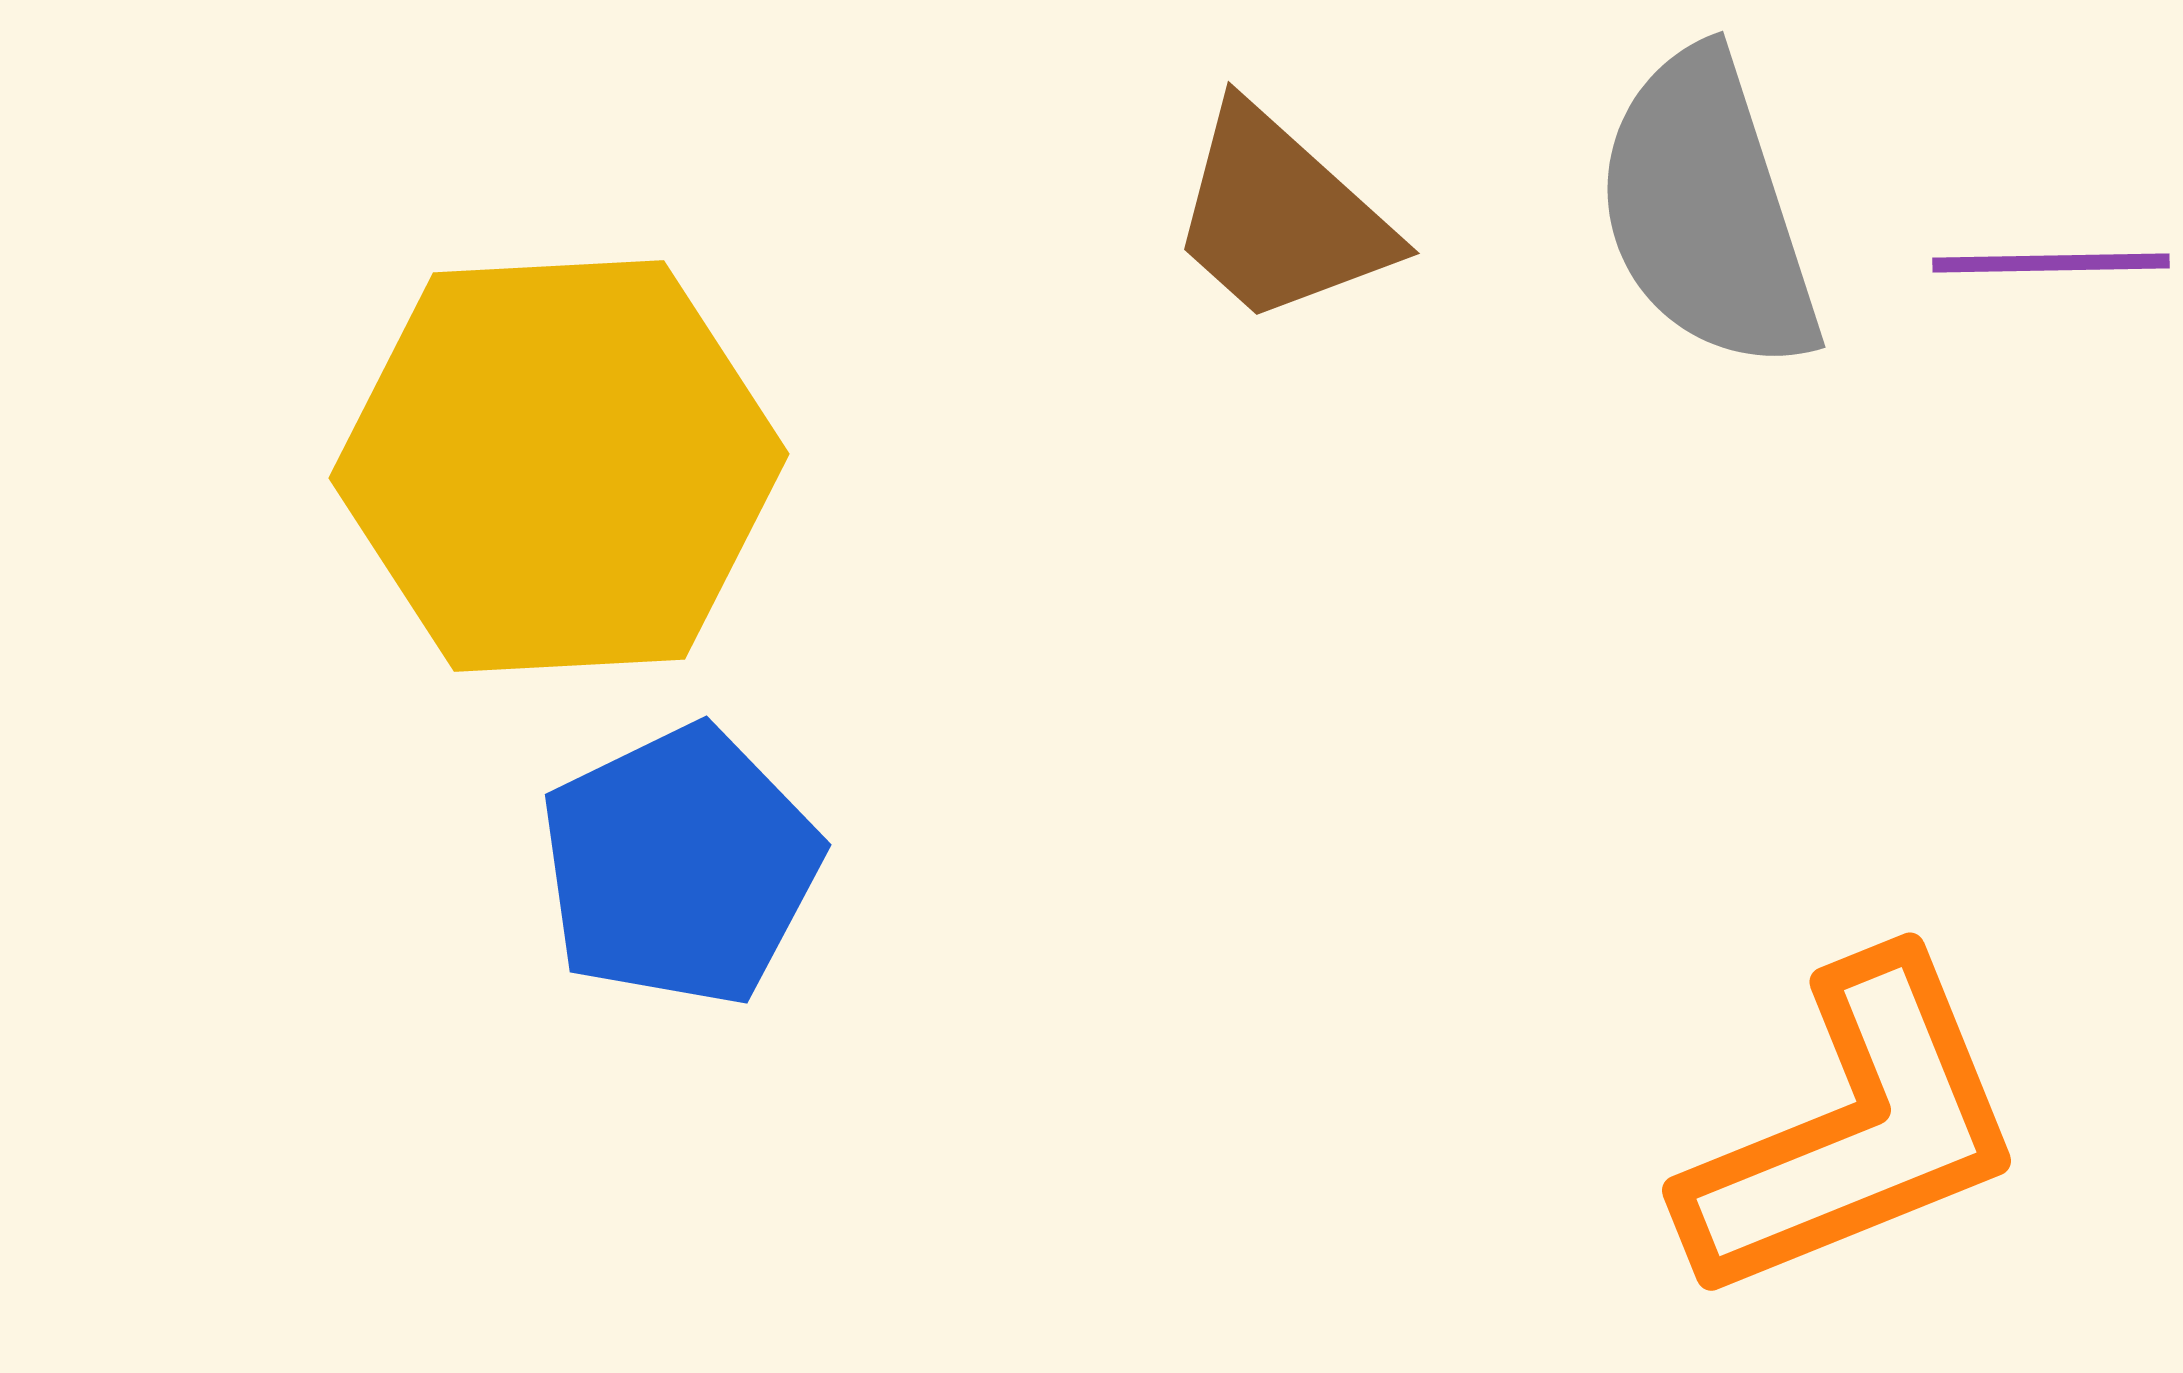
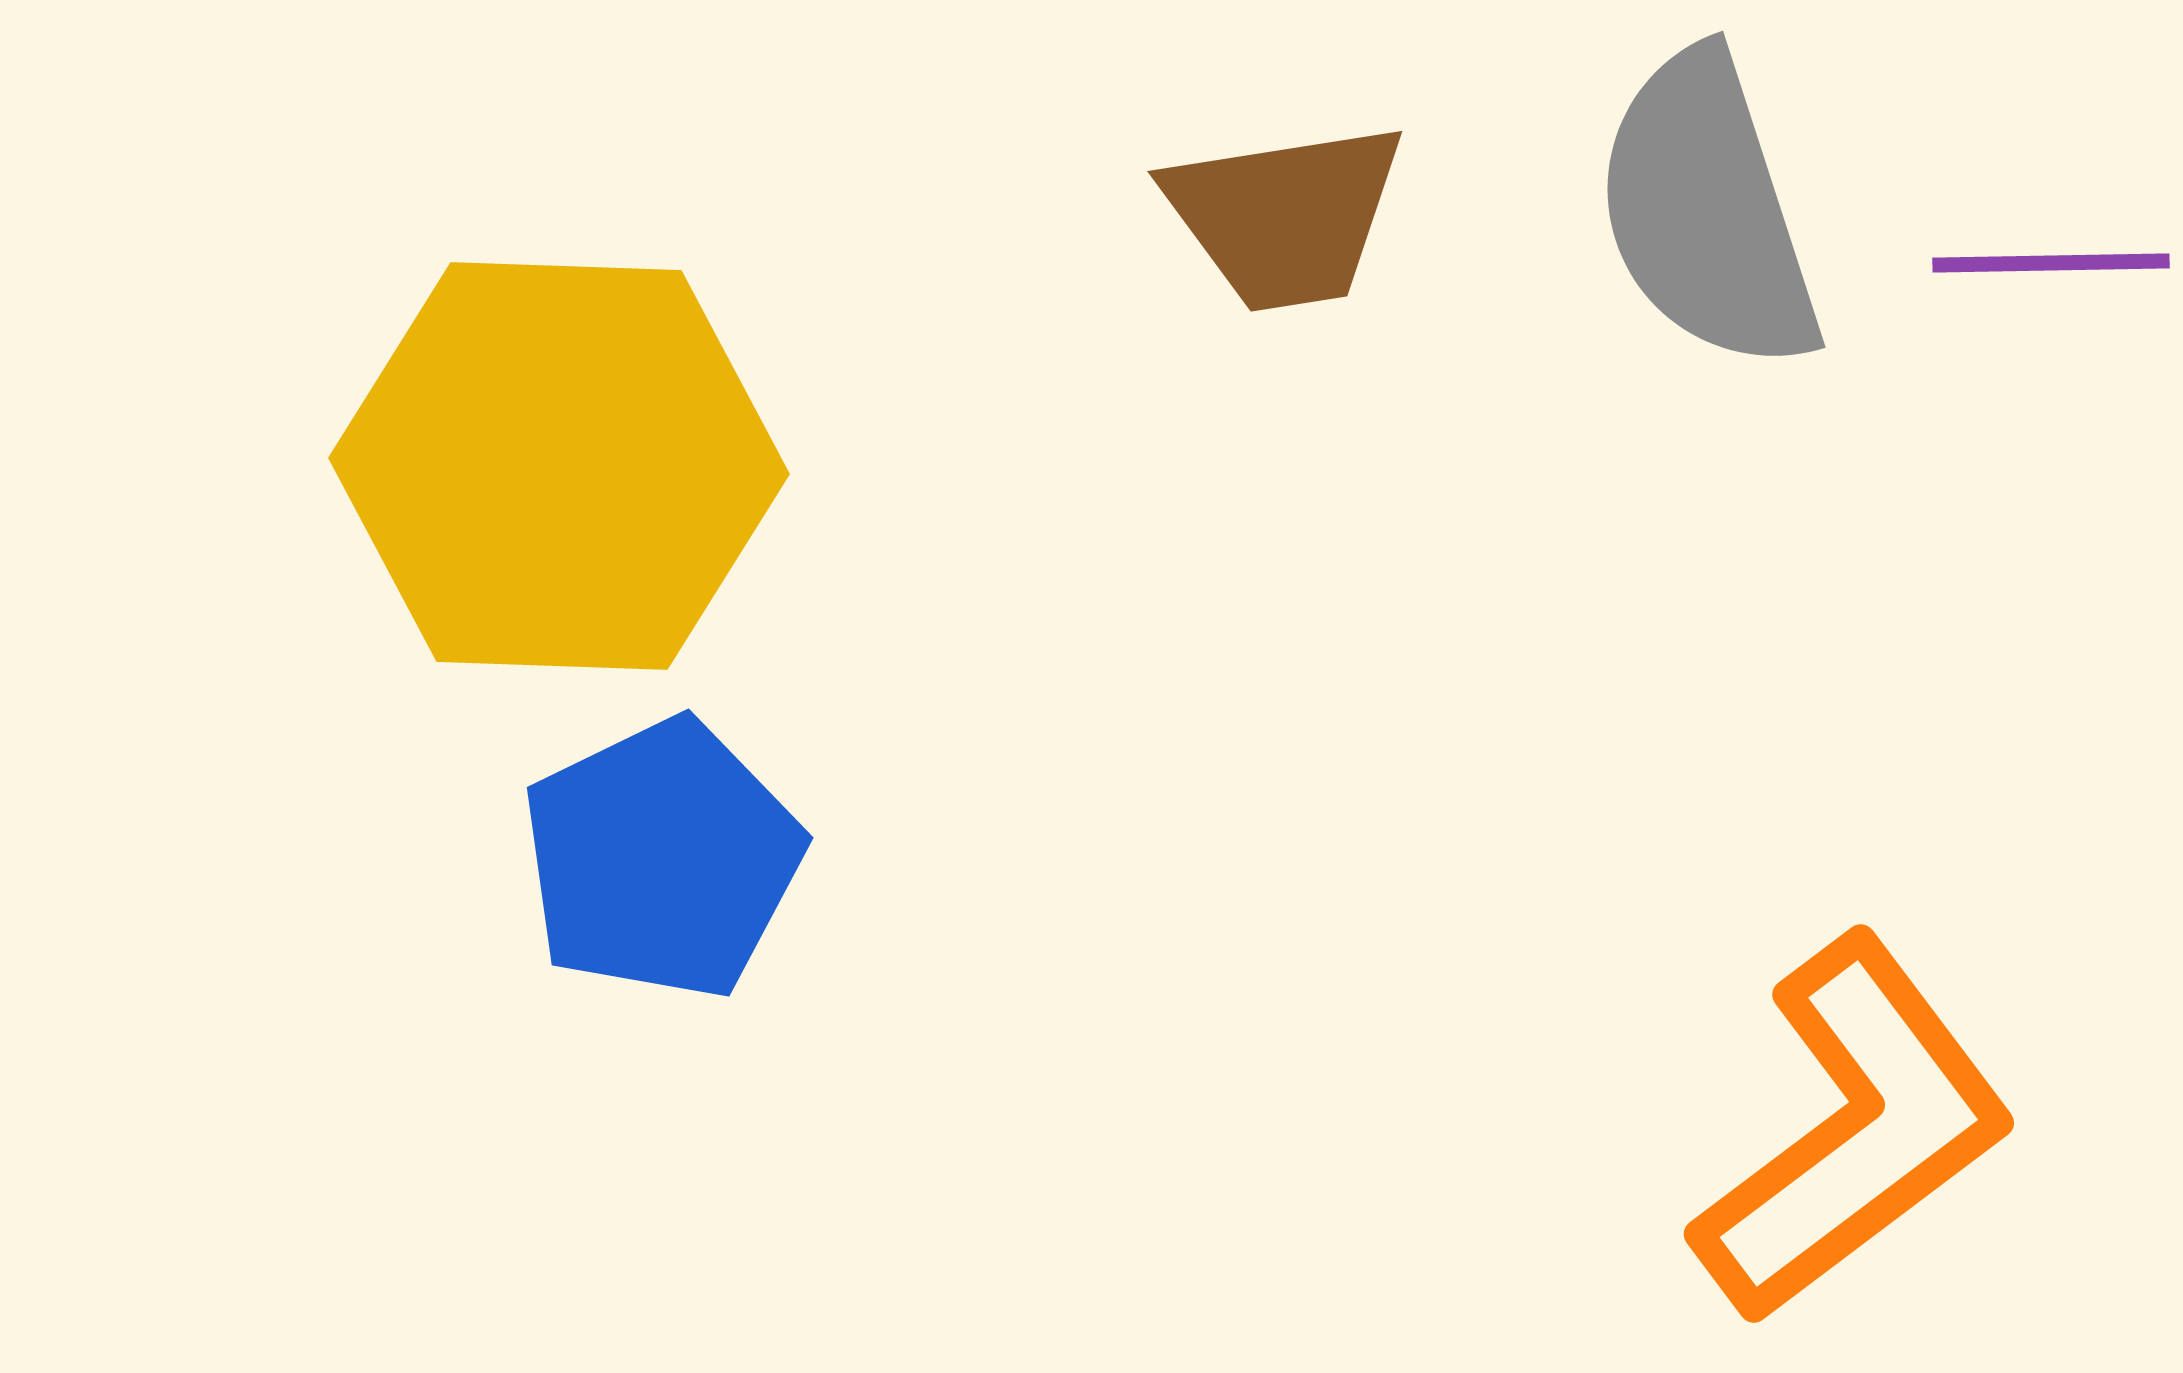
brown trapezoid: moved 5 px right; rotated 51 degrees counterclockwise
yellow hexagon: rotated 5 degrees clockwise
blue pentagon: moved 18 px left, 7 px up
orange L-shape: rotated 15 degrees counterclockwise
